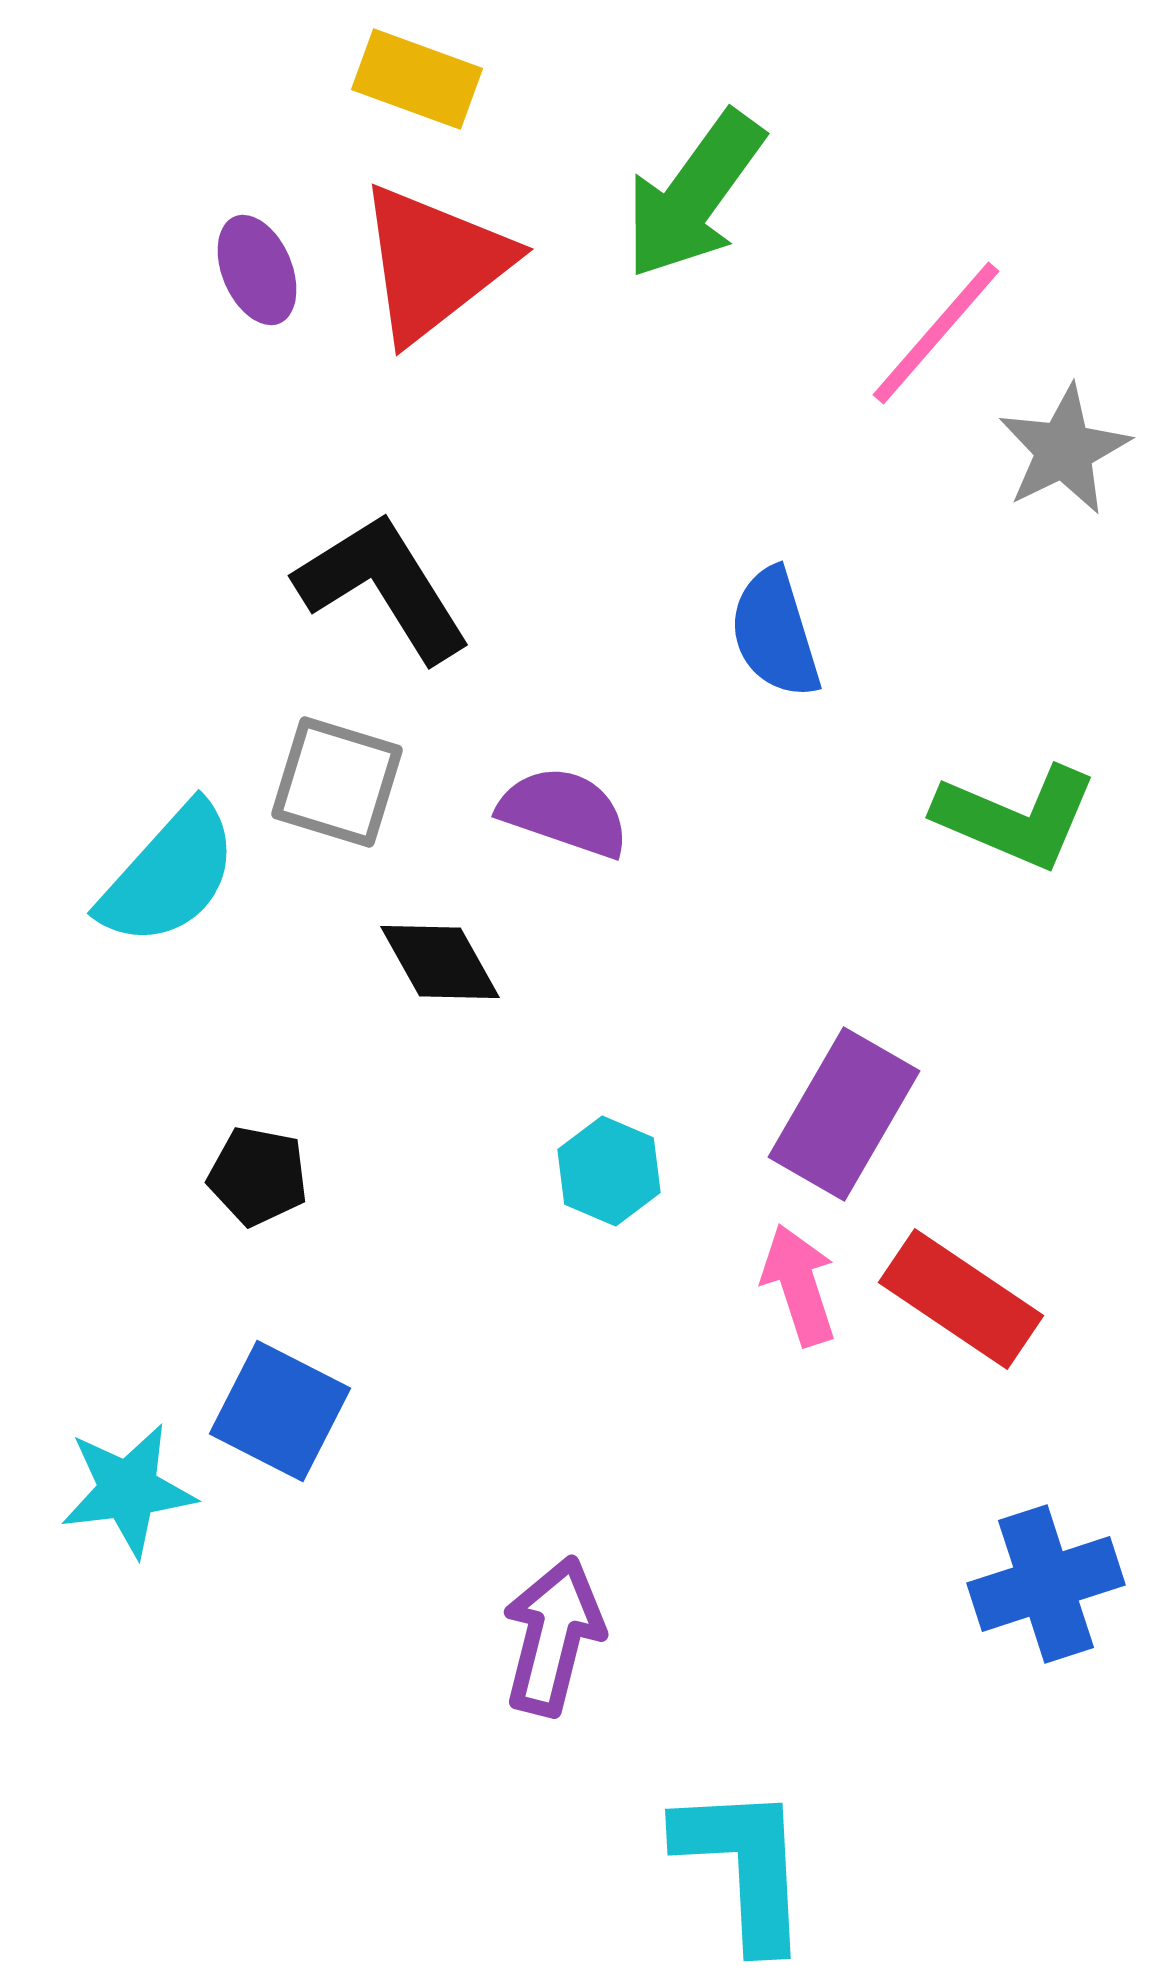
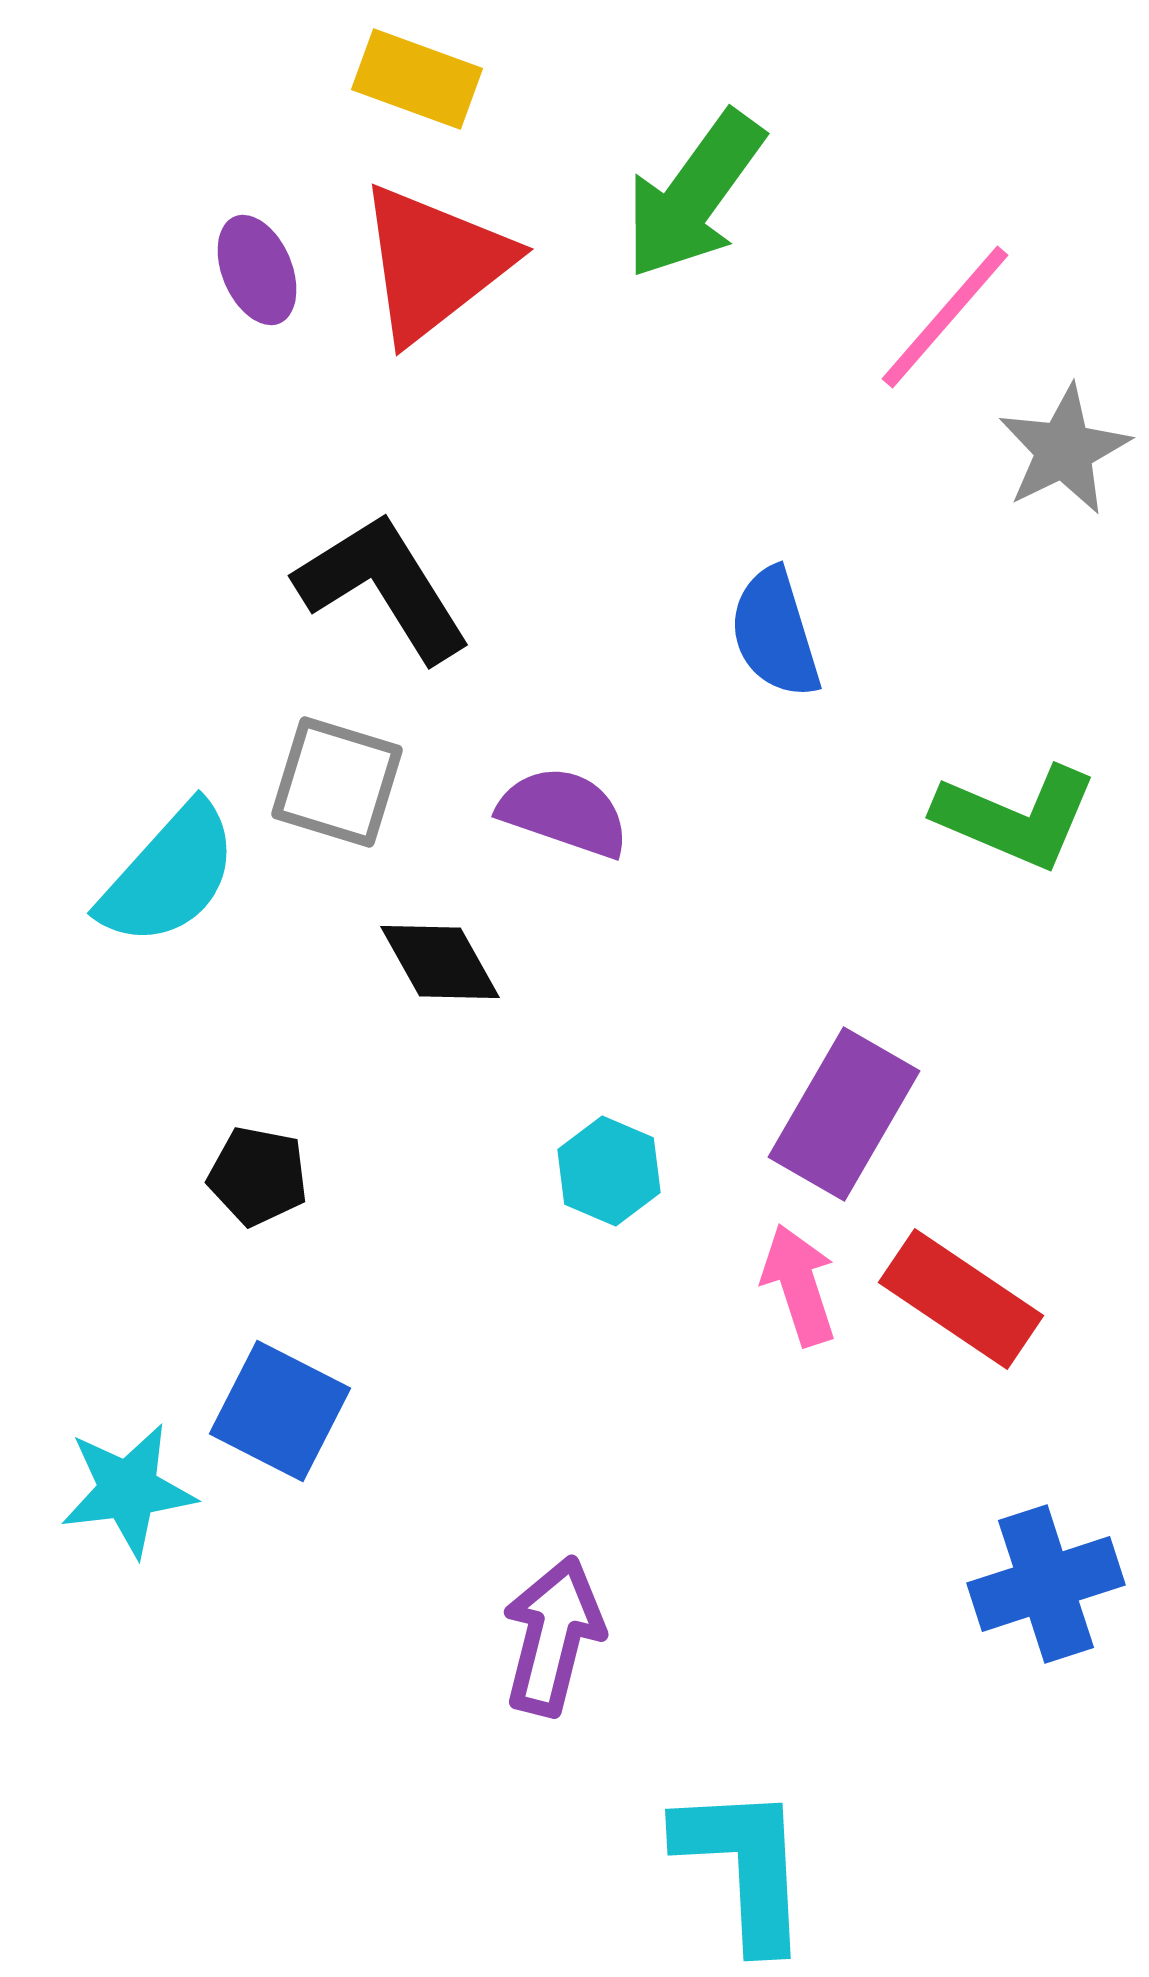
pink line: moved 9 px right, 16 px up
